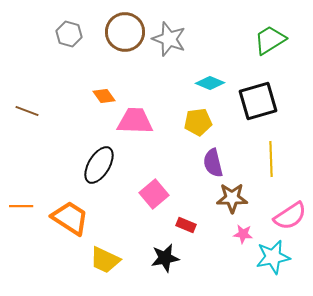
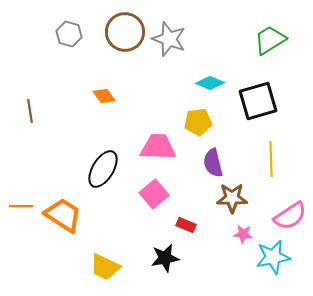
brown line: moved 3 px right; rotated 60 degrees clockwise
pink trapezoid: moved 23 px right, 26 px down
black ellipse: moved 4 px right, 4 px down
orange trapezoid: moved 7 px left, 3 px up
yellow trapezoid: moved 7 px down
